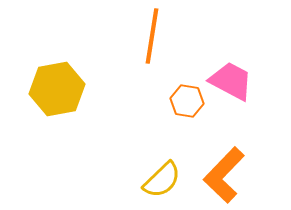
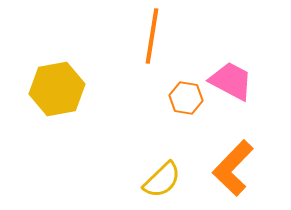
orange hexagon: moved 1 px left, 3 px up
orange L-shape: moved 9 px right, 7 px up
